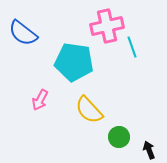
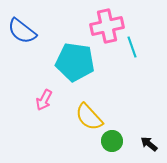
blue semicircle: moved 1 px left, 2 px up
cyan pentagon: moved 1 px right
pink arrow: moved 4 px right
yellow semicircle: moved 7 px down
green circle: moved 7 px left, 4 px down
black arrow: moved 6 px up; rotated 30 degrees counterclockwise
